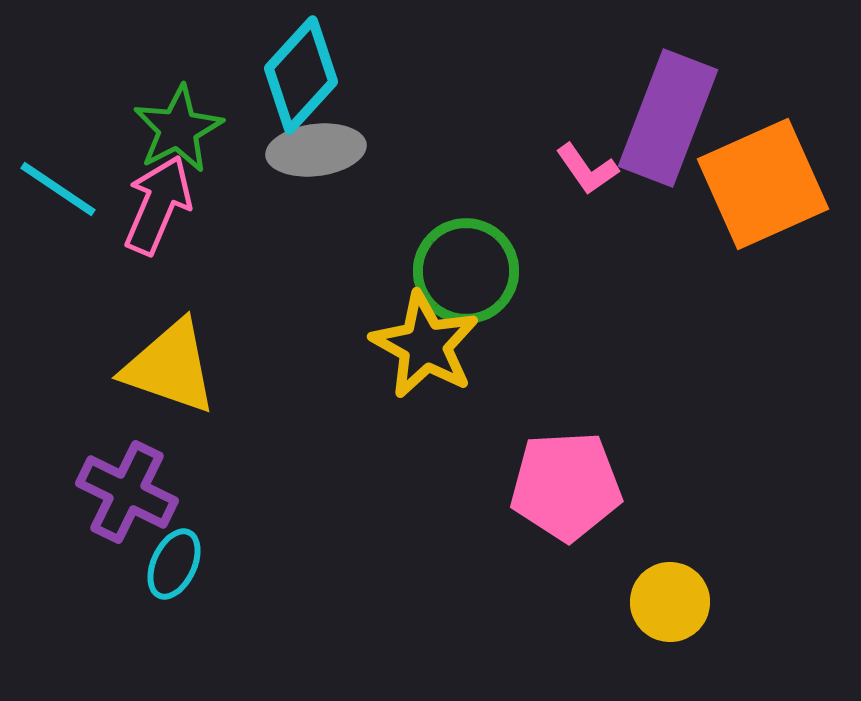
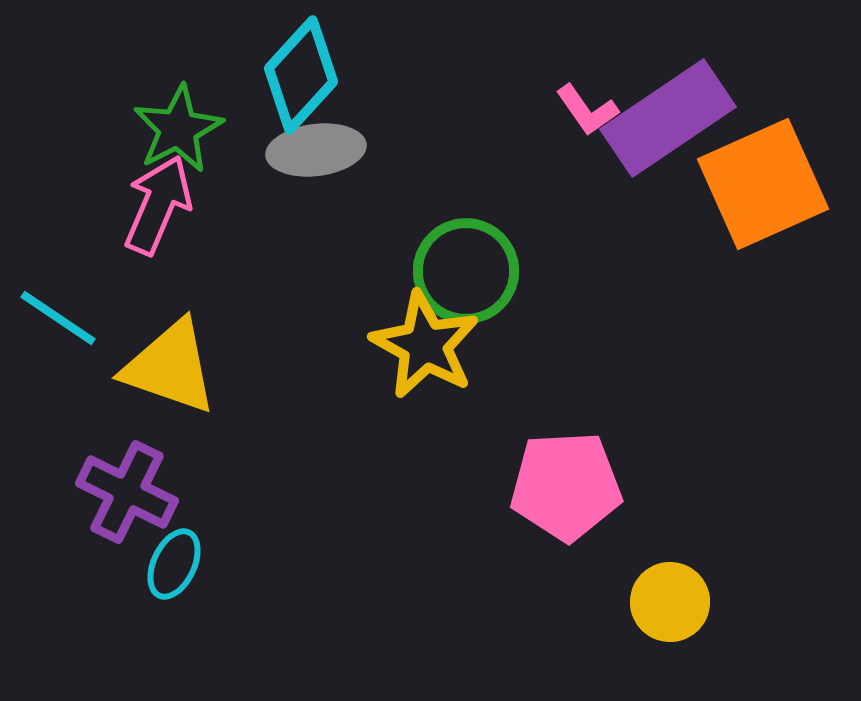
purple rectangle: rotated 35 degrees clockwise
pink L-shape: moved 59 px up
cyan line: moved 129 px down
